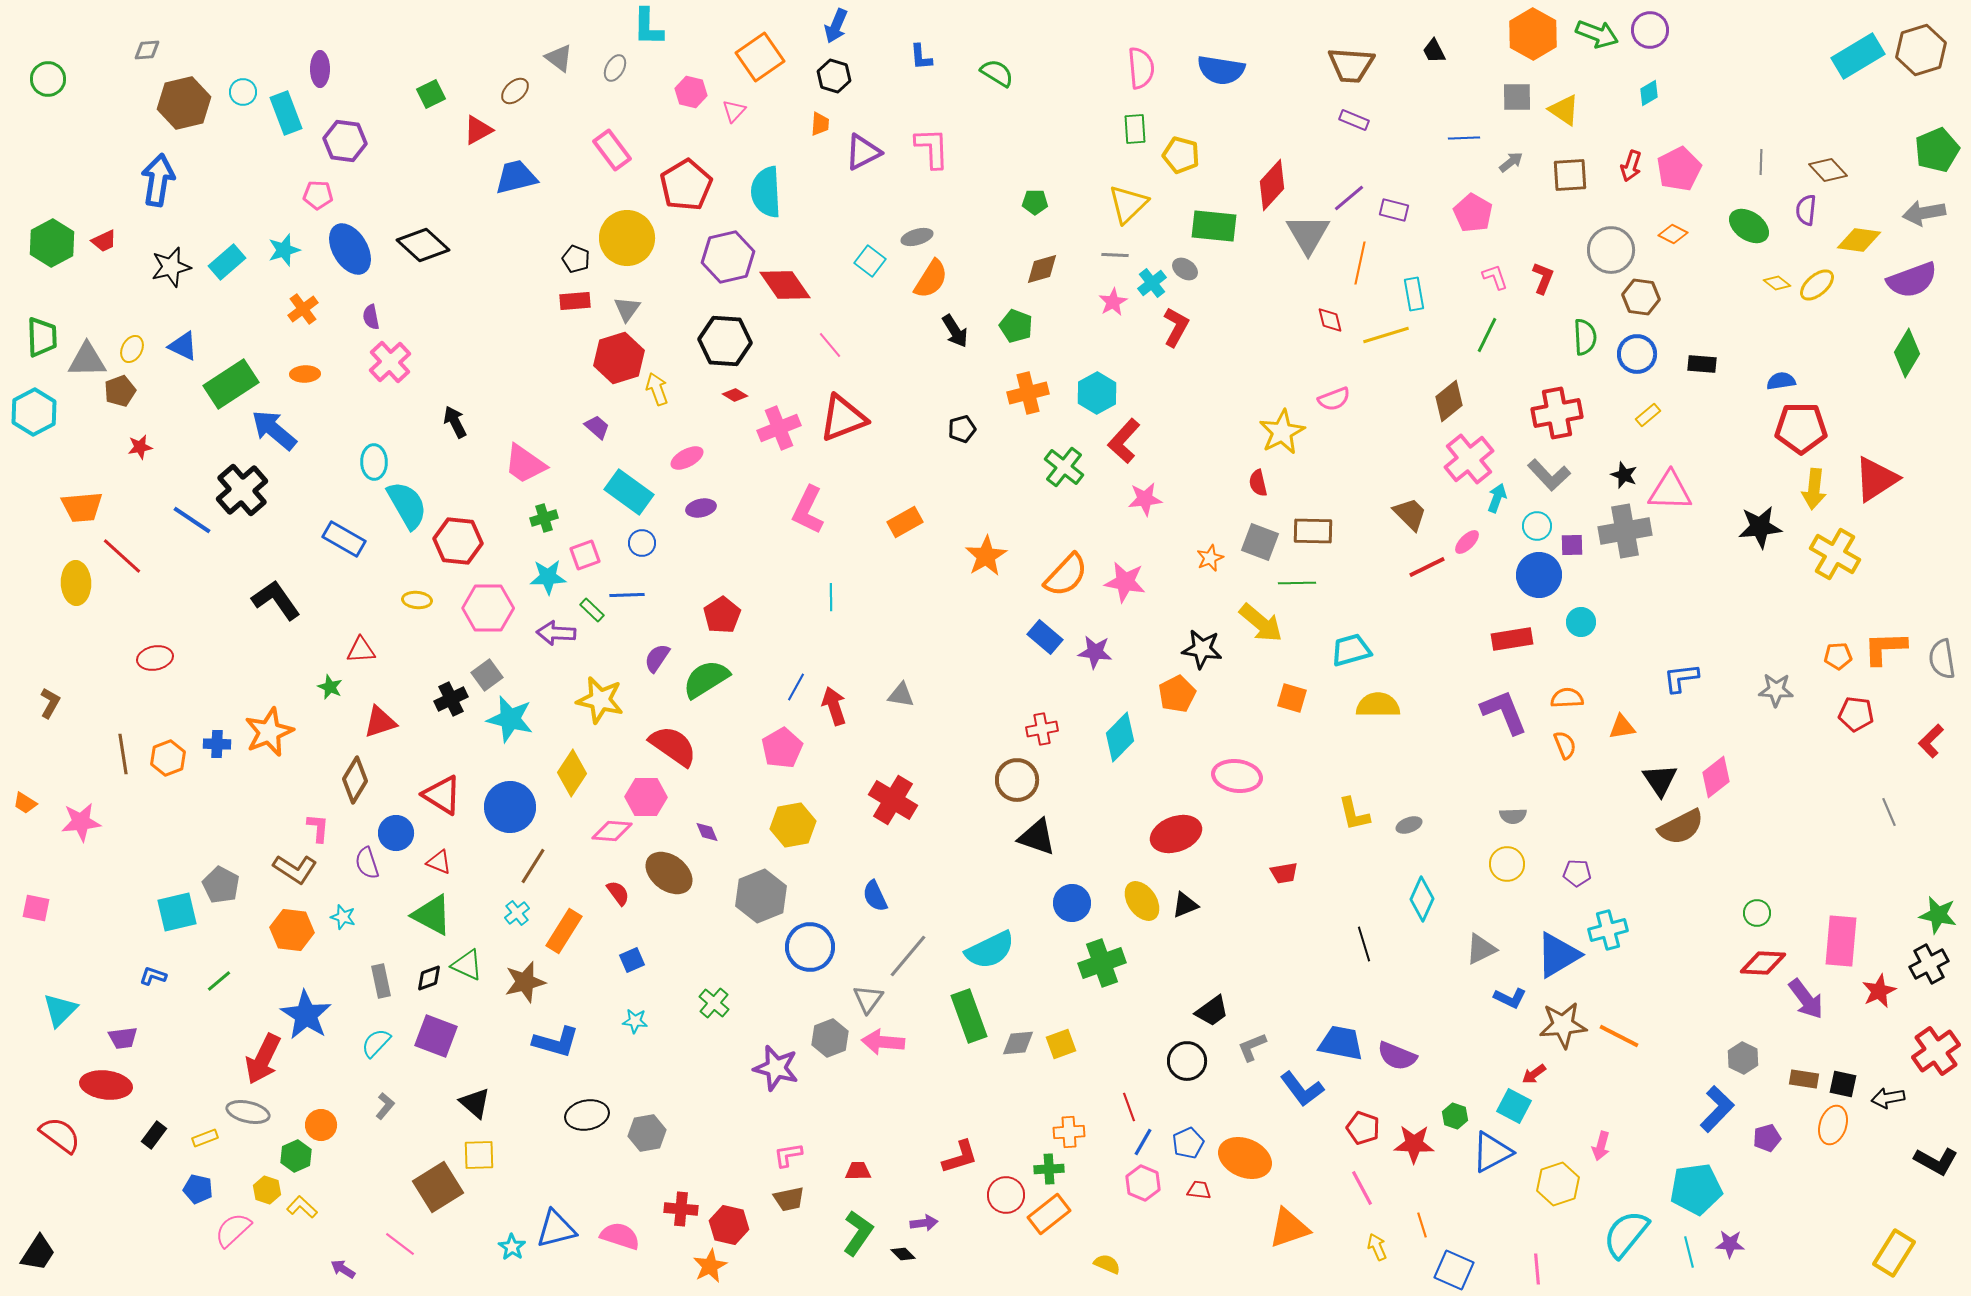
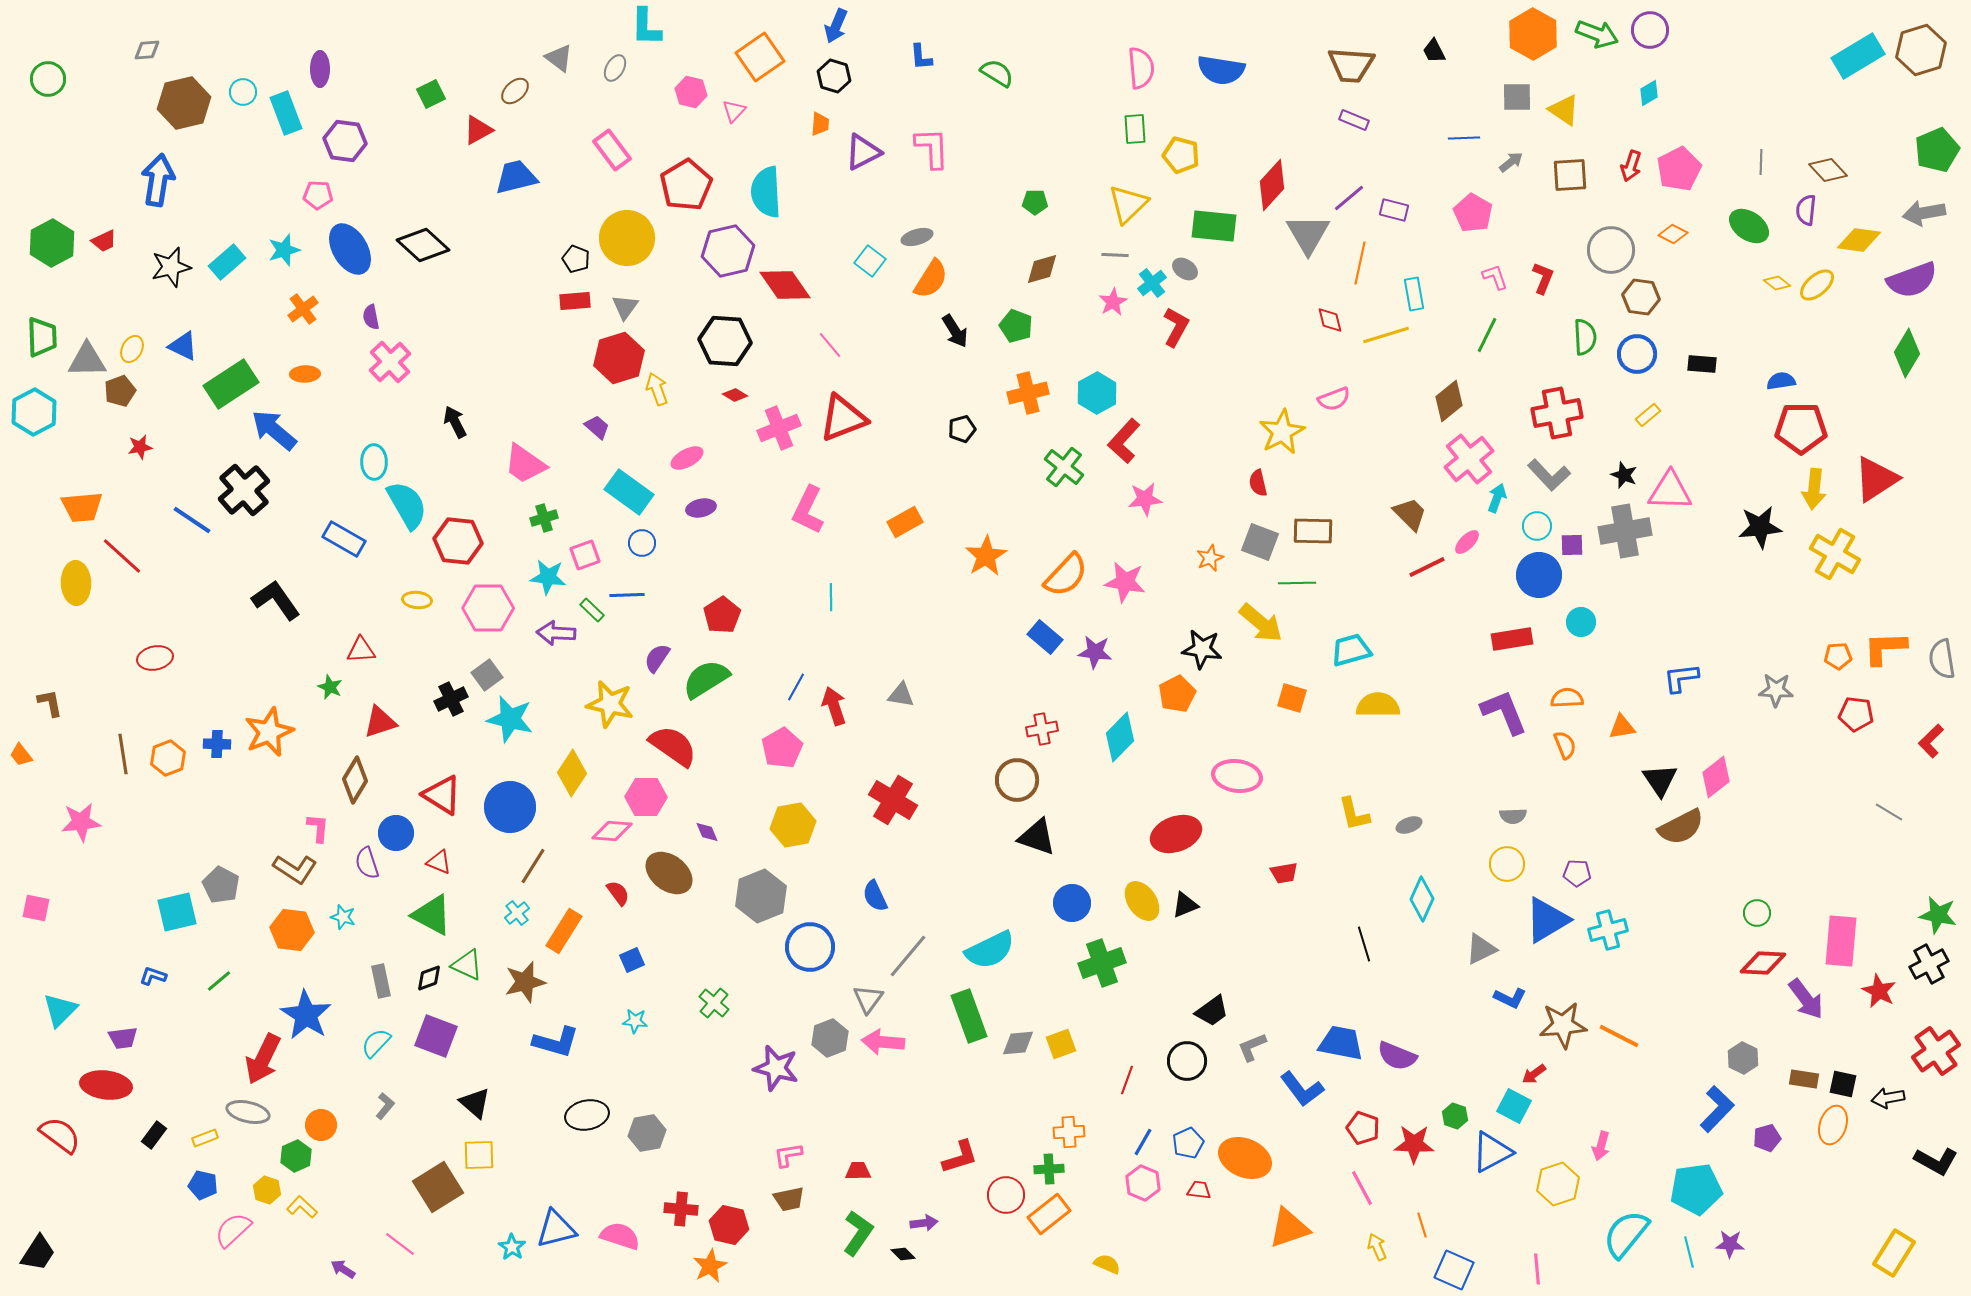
cyan L-shape at (648, 27): moved 2 px left
purple hexagon at (728, 257): moved 6 px up
gray triangle at (627, 309): moved 2 px left, 2 px up
black cross at (242, 490): moved 2 px right
cyan star at (548, 577): rotated 9 degrees clockwise
yellow star at (600, 700): moved 10 px right, 4 px down
brown L-shape at (50, 703): rotated 40 degrees counterclockwise
orange trapezoid at (25, 803): moved 4 px left, 48 px up; rotated 20 degrees clockwise
gray line at (1889, 812): rotated 36 degrees counterclockwise
blue triangle at (1558, 955): moved 11 px left, 35 px up
red star at (1879, 991): rotated 20 degrees counterclockwise
red line at (1129, 1107): moved 2 px left, 27 px up; rotated 40 degrees clockwise
blue pentagon at (198, 1189): moved 5 px right, 4 px up
